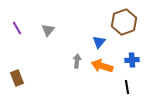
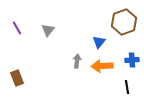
orange arrow: rotated 20 degrees counterclockwise
